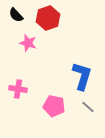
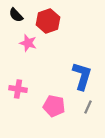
red hexagon: moved 3 px down
gray line: rotated 72 degrees clockwise
